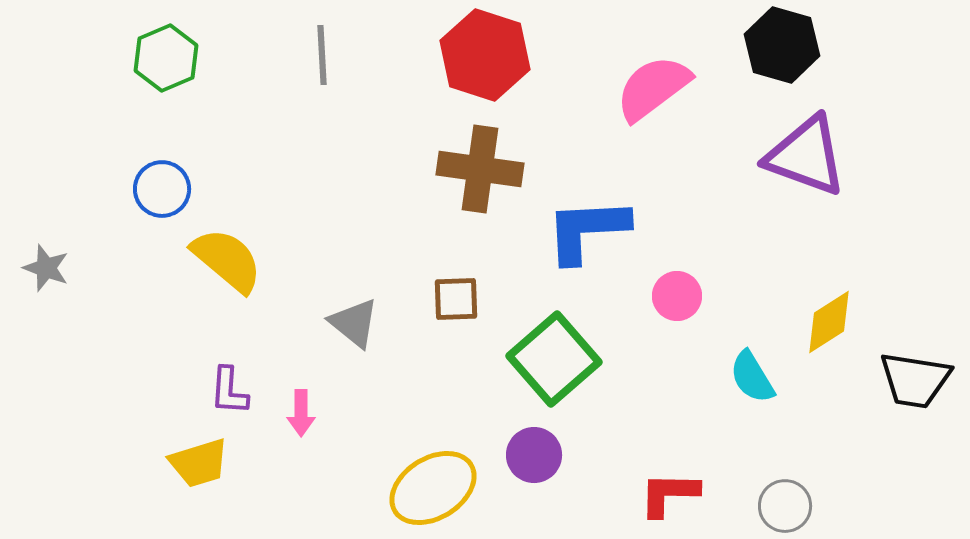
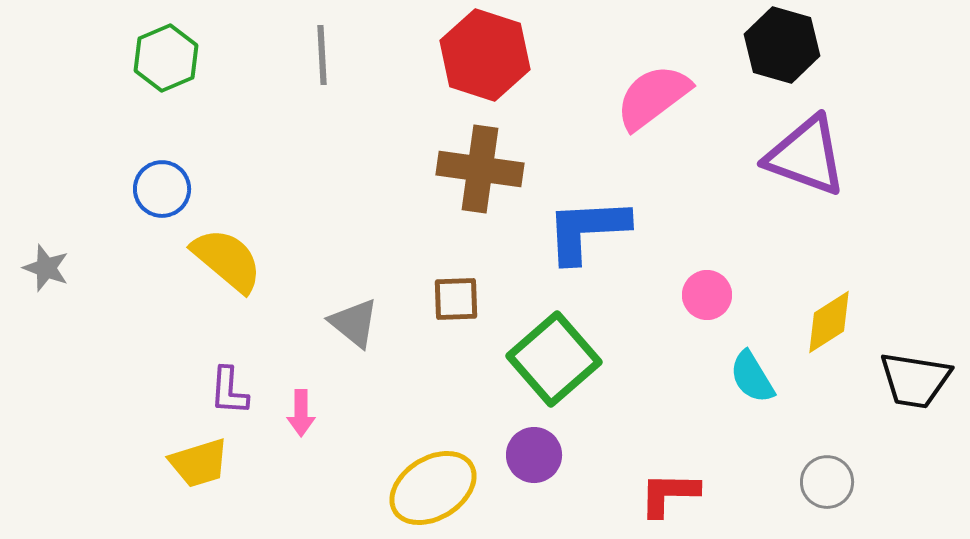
pink semicircle: moved 9 px down
pink circle: moved 30 px right, 1 px up
gray circle: moved 42 px right, 24 px up
